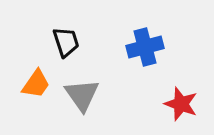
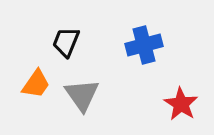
black trapezoid: rotated 140 degrees counterclockwise
blue cross: moved 1 px left, 2 px up
red star: rotated 12 degrees clockwise
